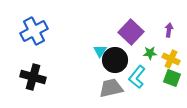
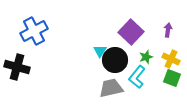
purple arrow: moved 1 px left
green star: moved 4 px left, 4 px down; rotated 16 degrees counterclockwise
black cross: moved 16 px left, 10 px up
